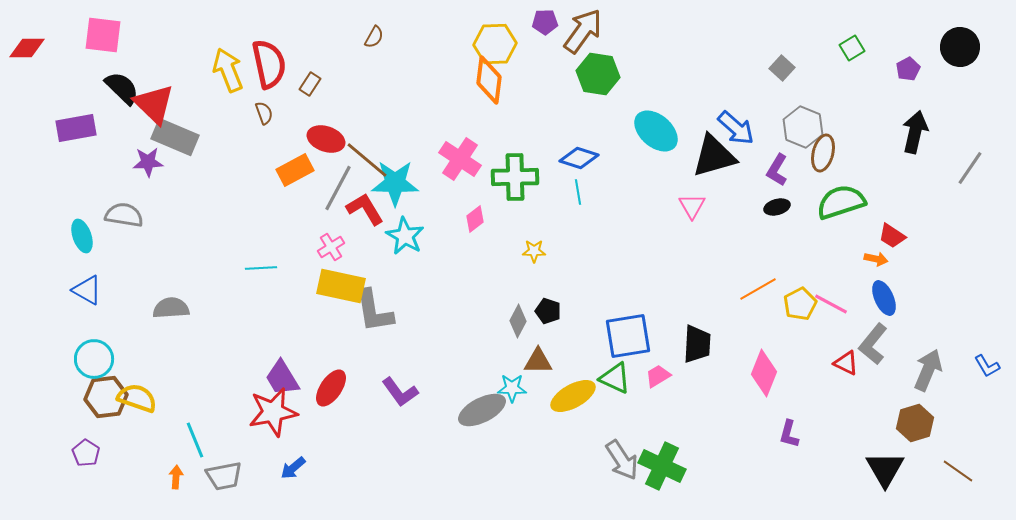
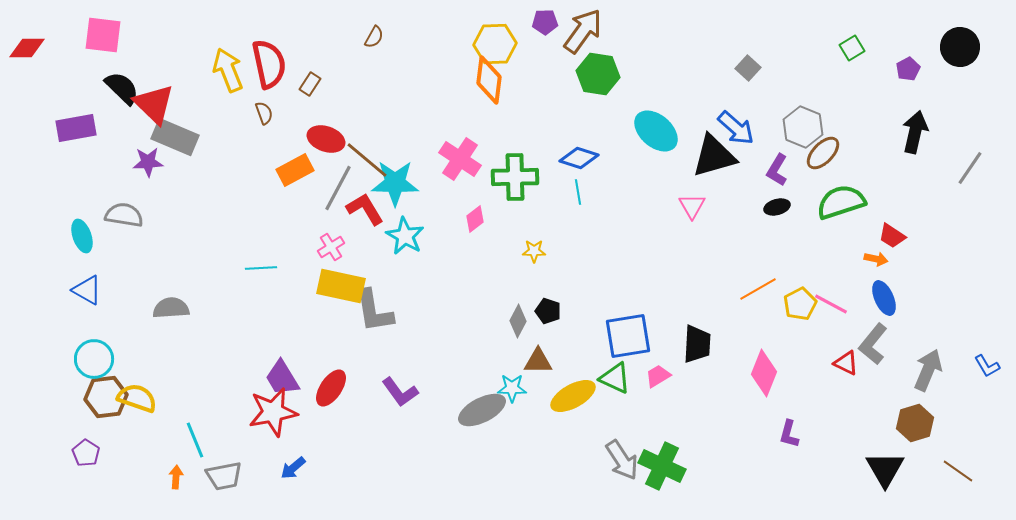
gray square at (782, 68): moved 34 px left
brown ellipse at (823, 153): rotated 30 degrees clockwise
